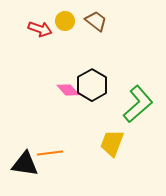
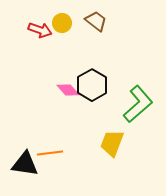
yellow circle: moved 3 px left, 2 px down
red arrow: moved 1 px down
